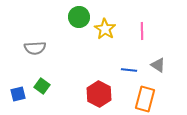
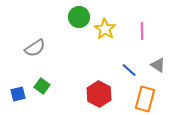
gray semicircle: rotated 30 degrees counterclockwise
blue line: rotated 35 degrees clockwise
